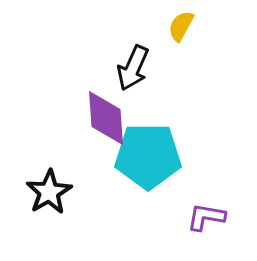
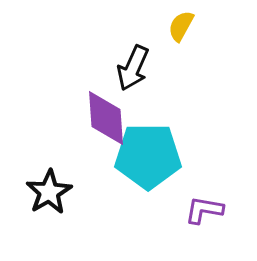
purple L-shape: moved 2 px left, 7 px up
